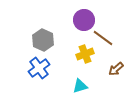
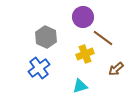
purple circle: moved 1 px left, 3 px up
gray hexagon: moved 3 px right, 3 px up
